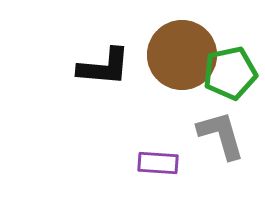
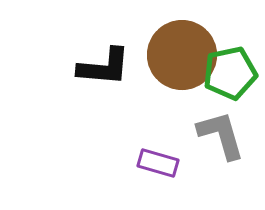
purple rectangle: rotated 12 degrees clockwise
